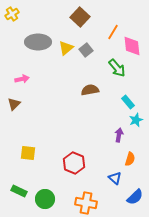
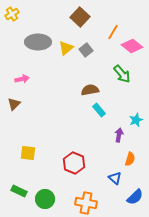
pink diamond: rotated 45 degrees counterclockwise
green arrow: moved 5 px right, 6 px down
cyan rectangle: moved 29 px left, 8 px down
